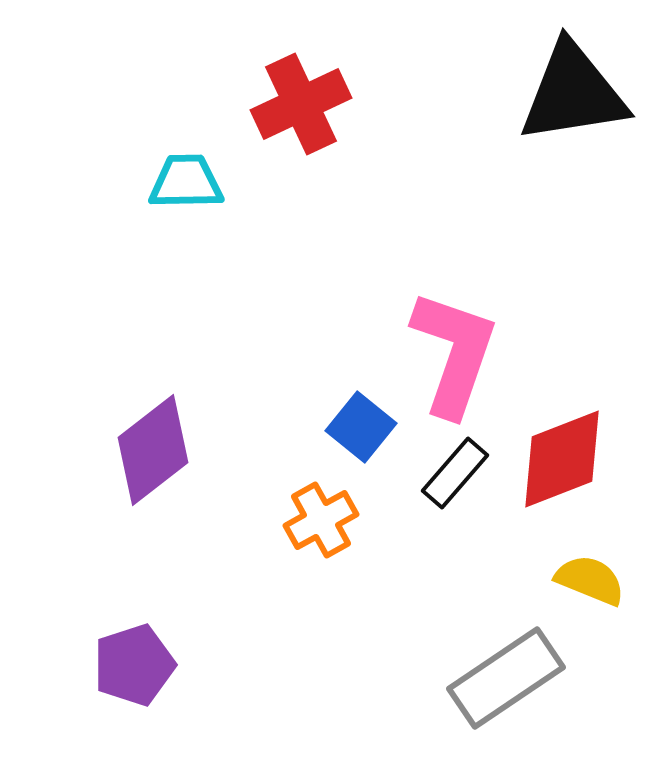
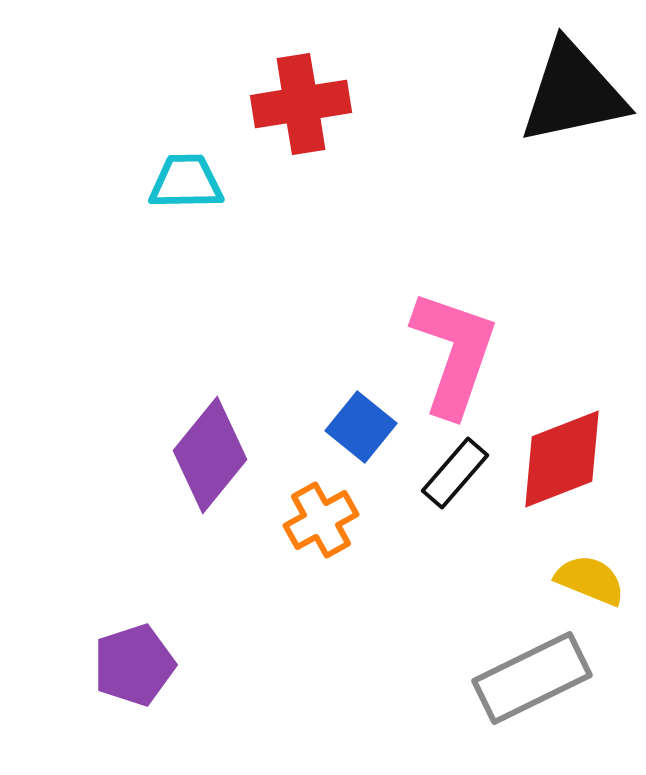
black triangle: rotated 3 degrees counterclockwise
red cross: rotated 16 degrees clockwise
purple diamond: moved 57 px right, 5 px down; rotated 13 degrees counterclockwise
gray rectangle: moved 26 px right; rotated 8 degrees clockwise
